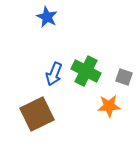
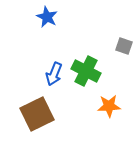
gray square: moved 31 px up
